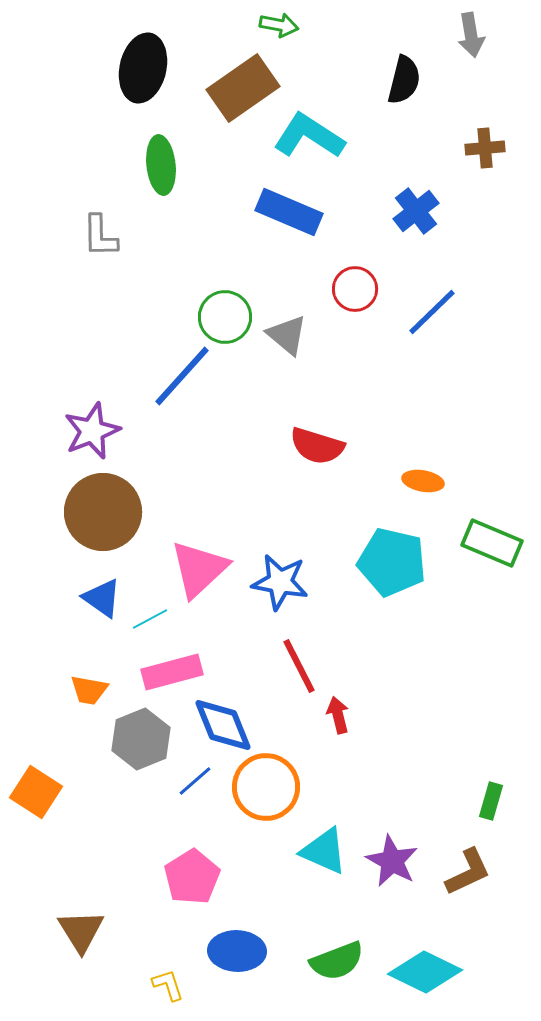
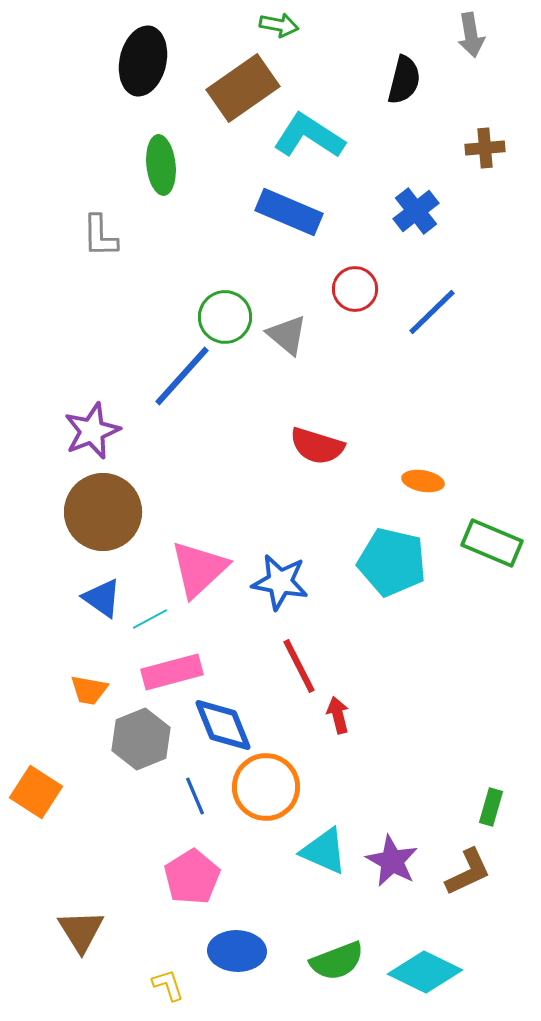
black ellipse at (143, 68): moved 7 px up
blue line at (195, 781): moved 15 px down; rotated 72 degrees counterclockwise
green rectangle at (491, 801): moved 6 px down
